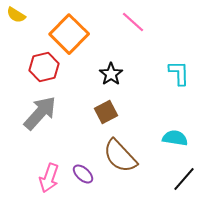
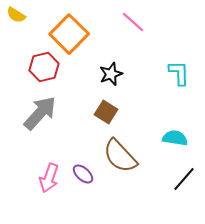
black star: rotated 15 degrees clockwise
brown square: rotated 30 degrees counterclockwise
